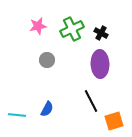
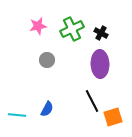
black line: moved 1 px right
orange square: moved 1 px left, 4 px up
